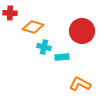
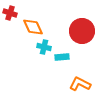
red cross: rotated 16 degrees clockwise
orange diamond: rotated 50 degrees clockwise
